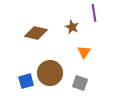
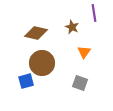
brown circle: moved 8 px left, 10 px up
